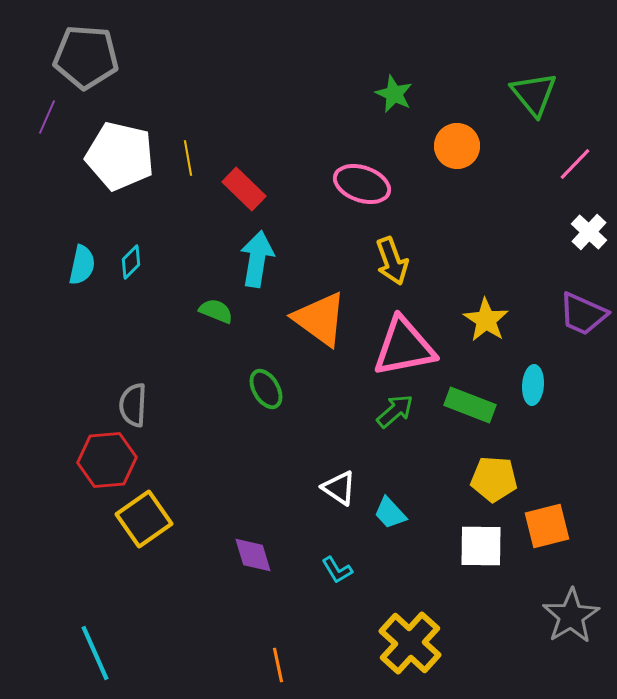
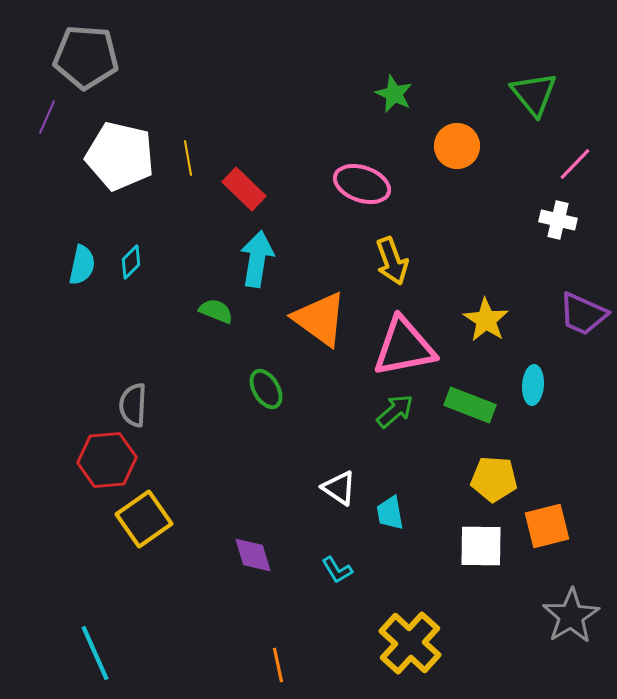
white cross: moved 31 px left, 12 px up; rotated 30 degrees counterclockwise
cyan trapezoid: rotated 33 degrees clockwise
